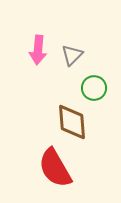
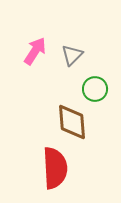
pink arrow: moved 3 px left, 1 px down; rotated 152 degrees counterclockwise
green circle: moved 1 px right, 1 px down
red semicircle: rotated 153 degrees counterclockwise
